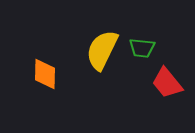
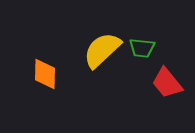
yellow semicircle: rotated 21 degrees clockwise
